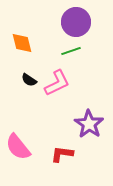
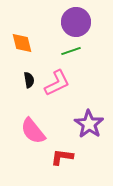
black semicircle: rotated 133 degrees counterclockwise
pink semicircle: moved 15 px right, 16 px up
red L-shape: moved 3 px down
